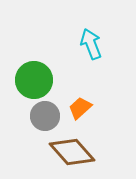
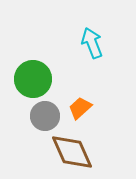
cyan arrow: moved 1 px right, 1 px up
green circle: moved 1 px left, 1 px up
brown diamond: rotated 18 degrees clockwise
